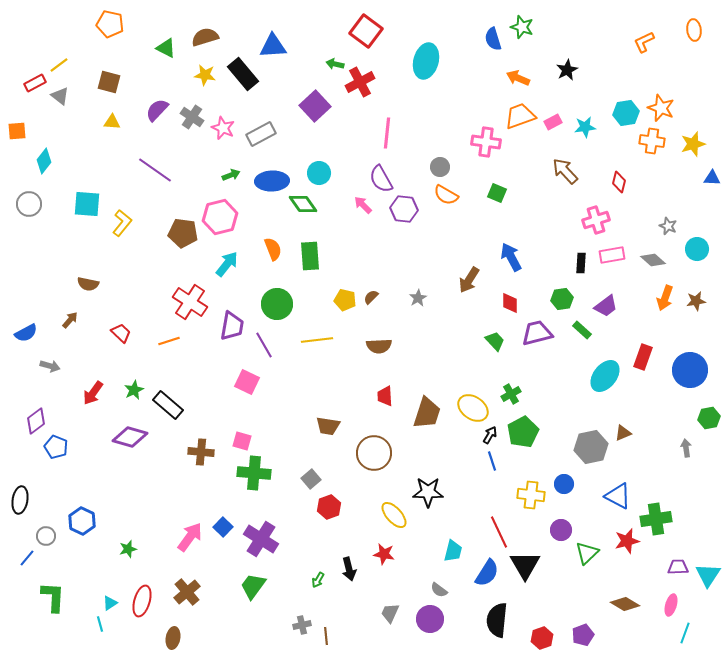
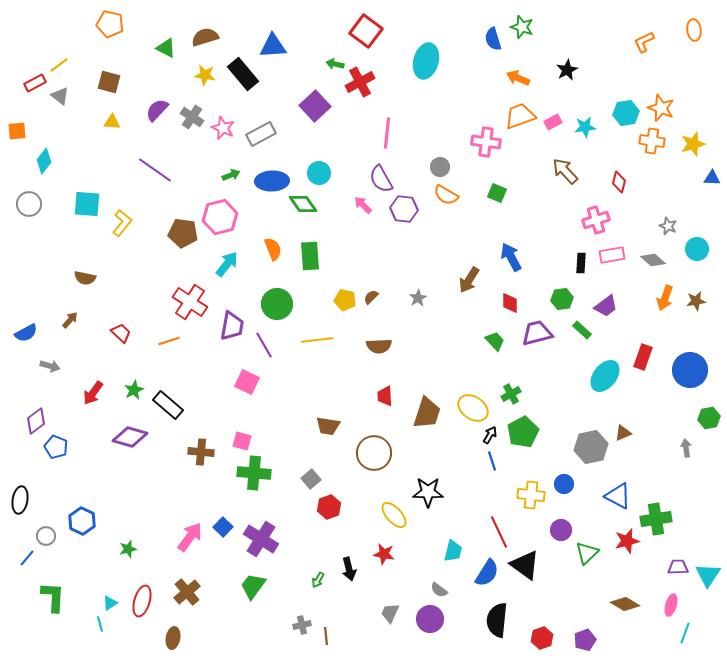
brown semicircle at (88, 284): moved 3 px left, 6 px up
black triangle at (525, 565): rotated 24 degrees counterclockwise
purple pentagon at (583, 635): moved 2 px right, 5 px down
